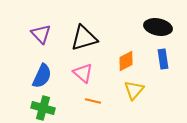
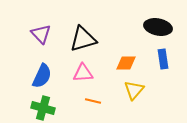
black triangle: moved 1 px left, 1 px down
orange diamond: moved 2 px down; rotated 25 degrees clockwise
pink triangle: rotated 45 degrees counterclockwise
